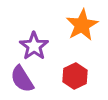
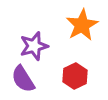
purple star: rotated 20 degrees clockwise
purple semicircle: moved 1 px right
